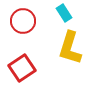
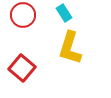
red circle: moved 6 px up
red square: rotated 16 degrees counterclockwise
